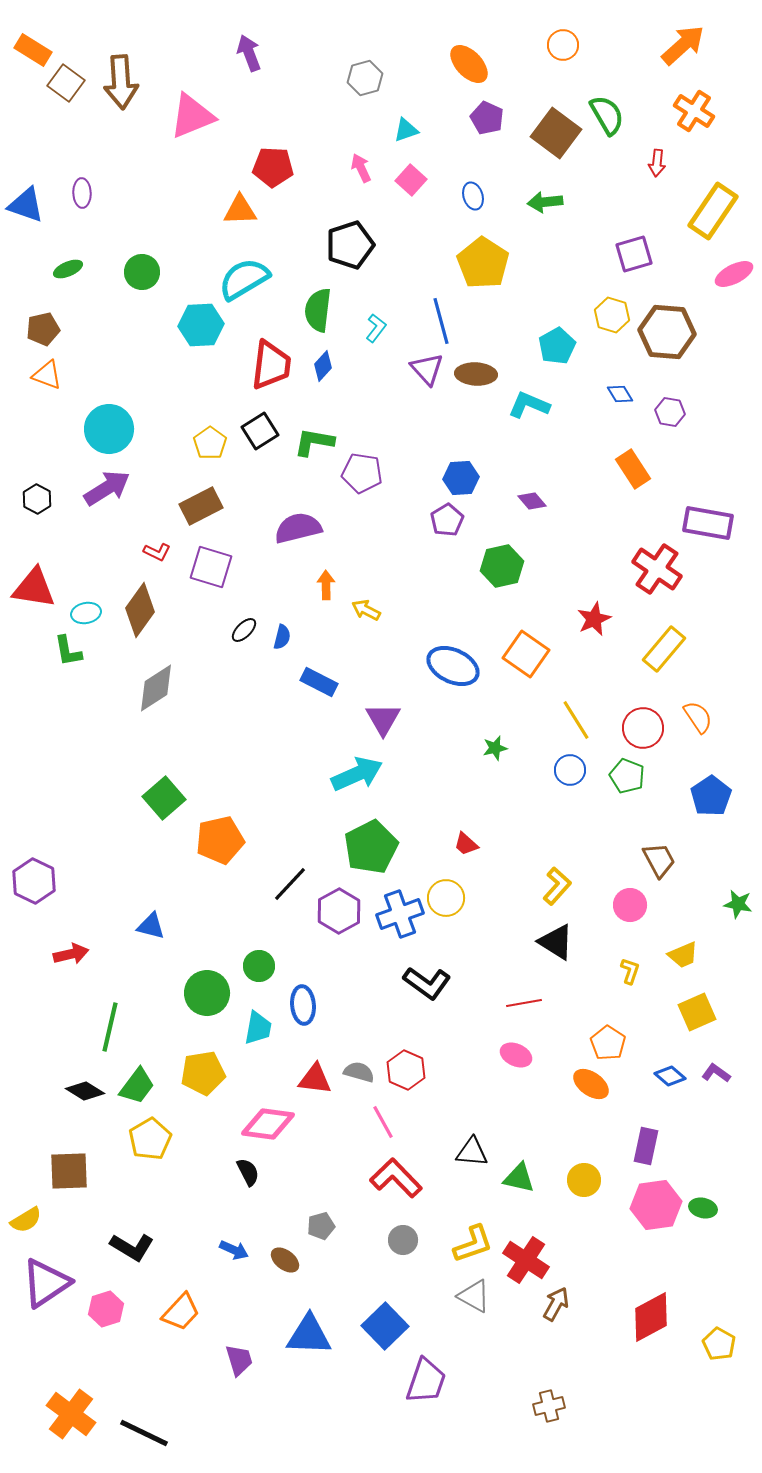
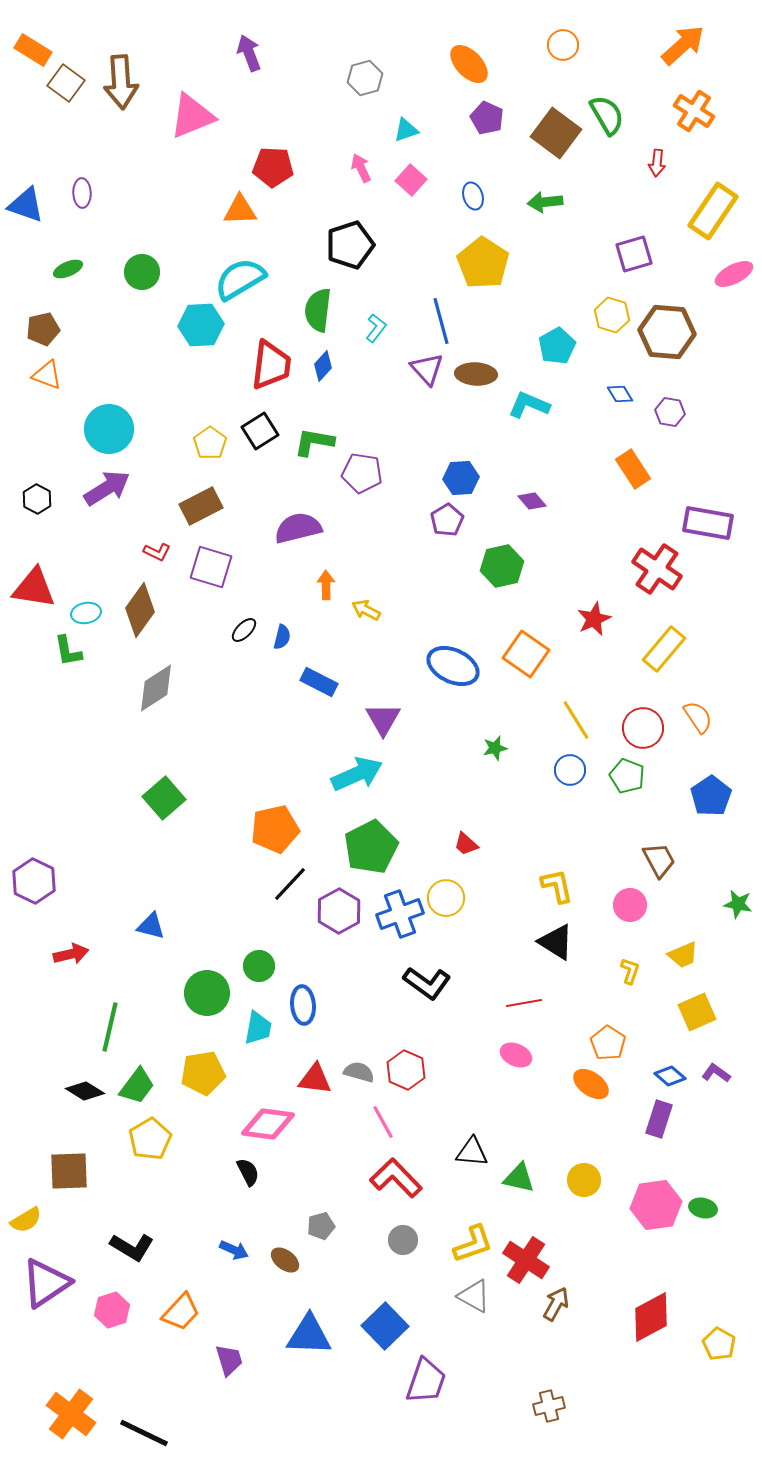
cyan semicircle at (244, 279): moved 4 px left
orange pentagon at (220, 840): moved 55 px right, 11 px up
yellow L-shape at (557, 886): rotated 54 degrees counterclockwise
purple rectangle at (646, 1146): moved 13 px right, 27 px up; rotated 6 degrees clockwise
pink hexagon at (106, 1309): moved 6 px right, 1 px down
purple trapezoid at (239, 1360): moved 10 px left
